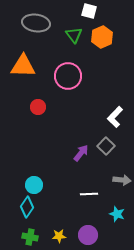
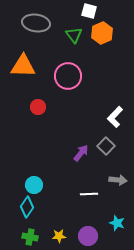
orange hexagon: moved 4 px up
gray arrow: moved 4 px left
cyan star: moved 9 px down
purple circle: moved 1 px down
